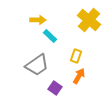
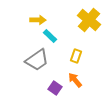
gray trapezoid: moved 5 px up
orange arrow: moved 4 px left, 4 px down; rotated 70 degrees counterclockwise
